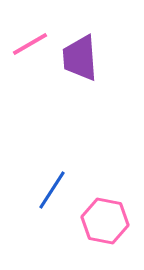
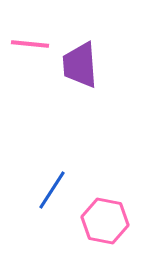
pink line: rotated 36 degrees clockwise
purple trapezoid: moved 7 px down
